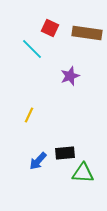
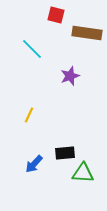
red square: moved 6 px right, 13 px up; rotated 12 degrees counterclockwise
blue arrow: moved 4 px left, 3 px down
